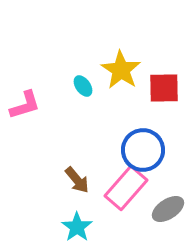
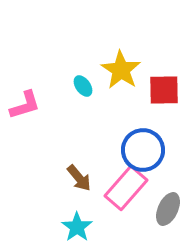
red square: moved 2 px down
brown arrow: moved 2 px right, 2 px up
gray ellipse: rotated 32 degrees counterclockwise
